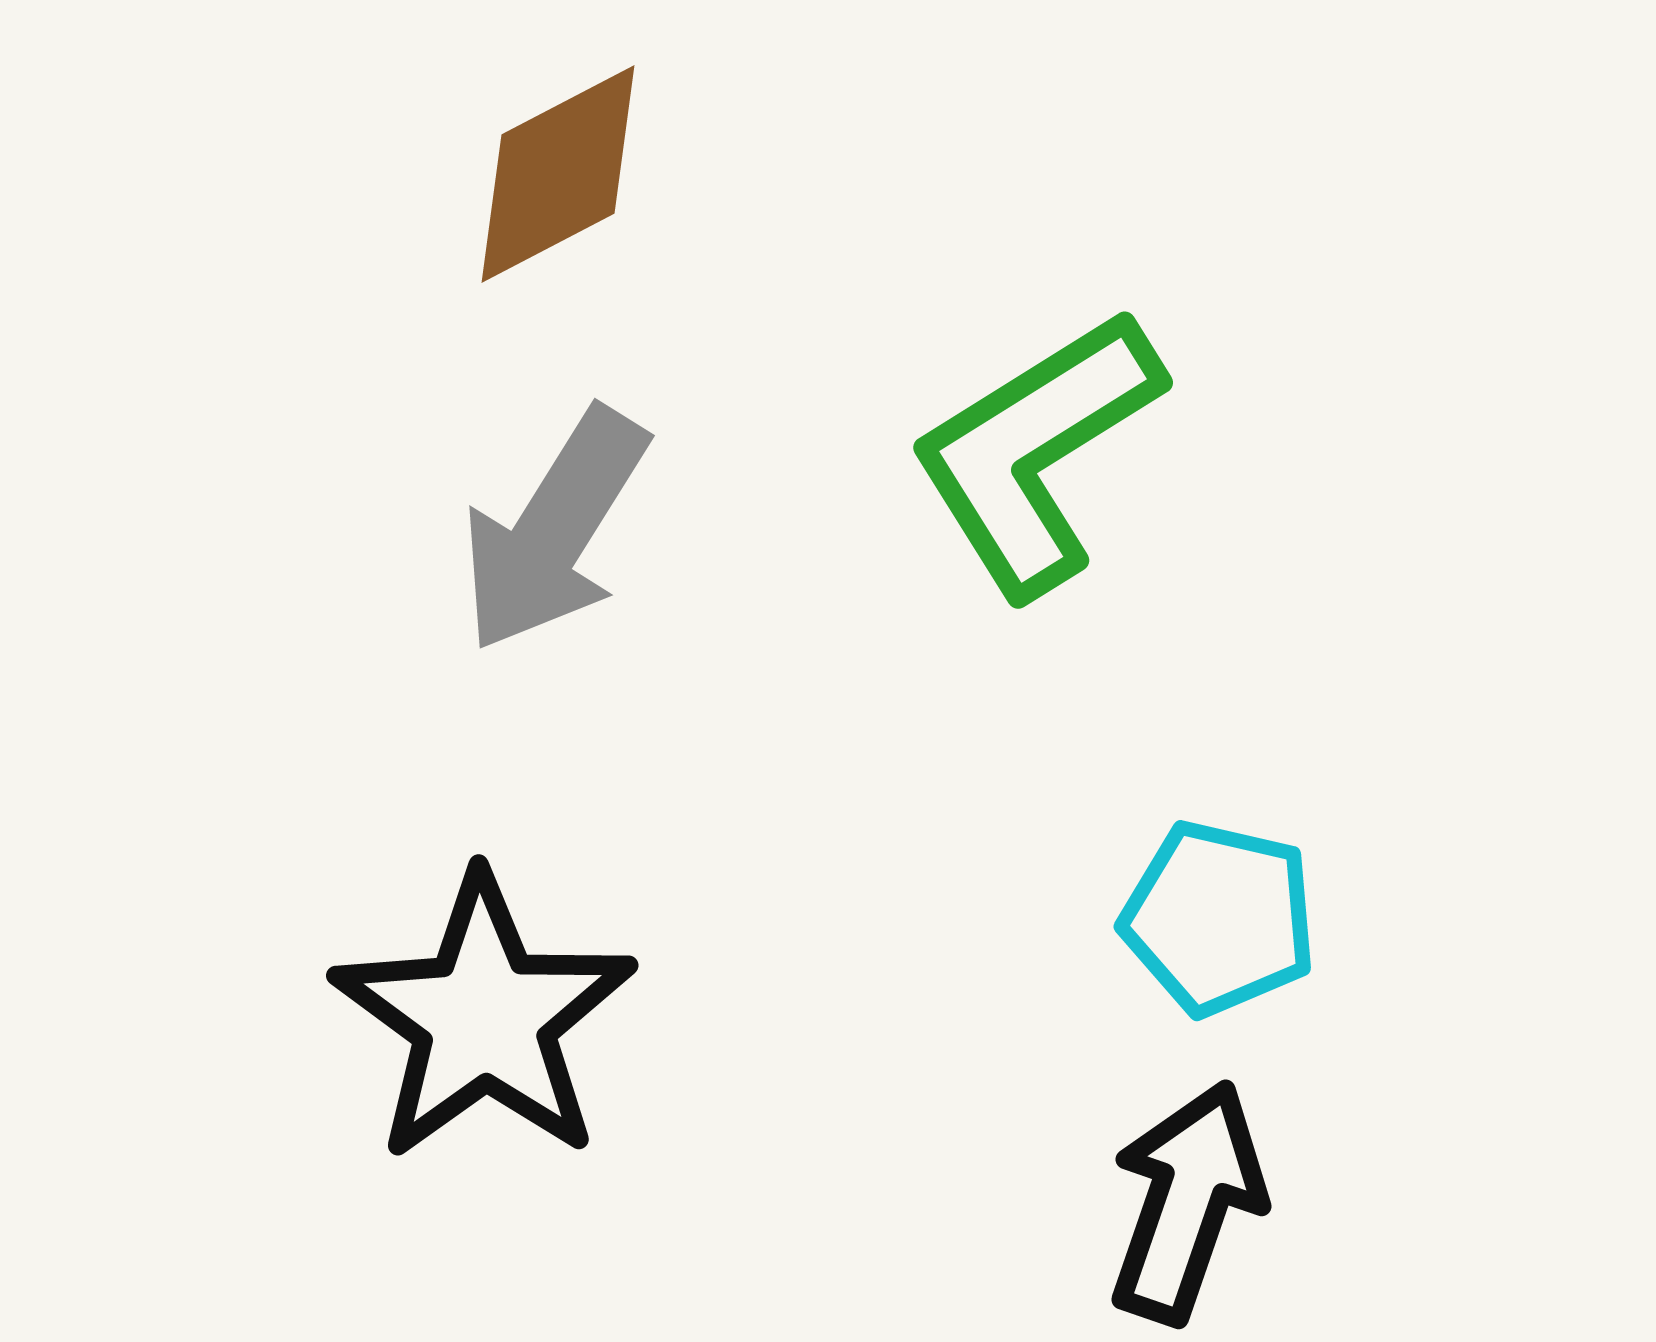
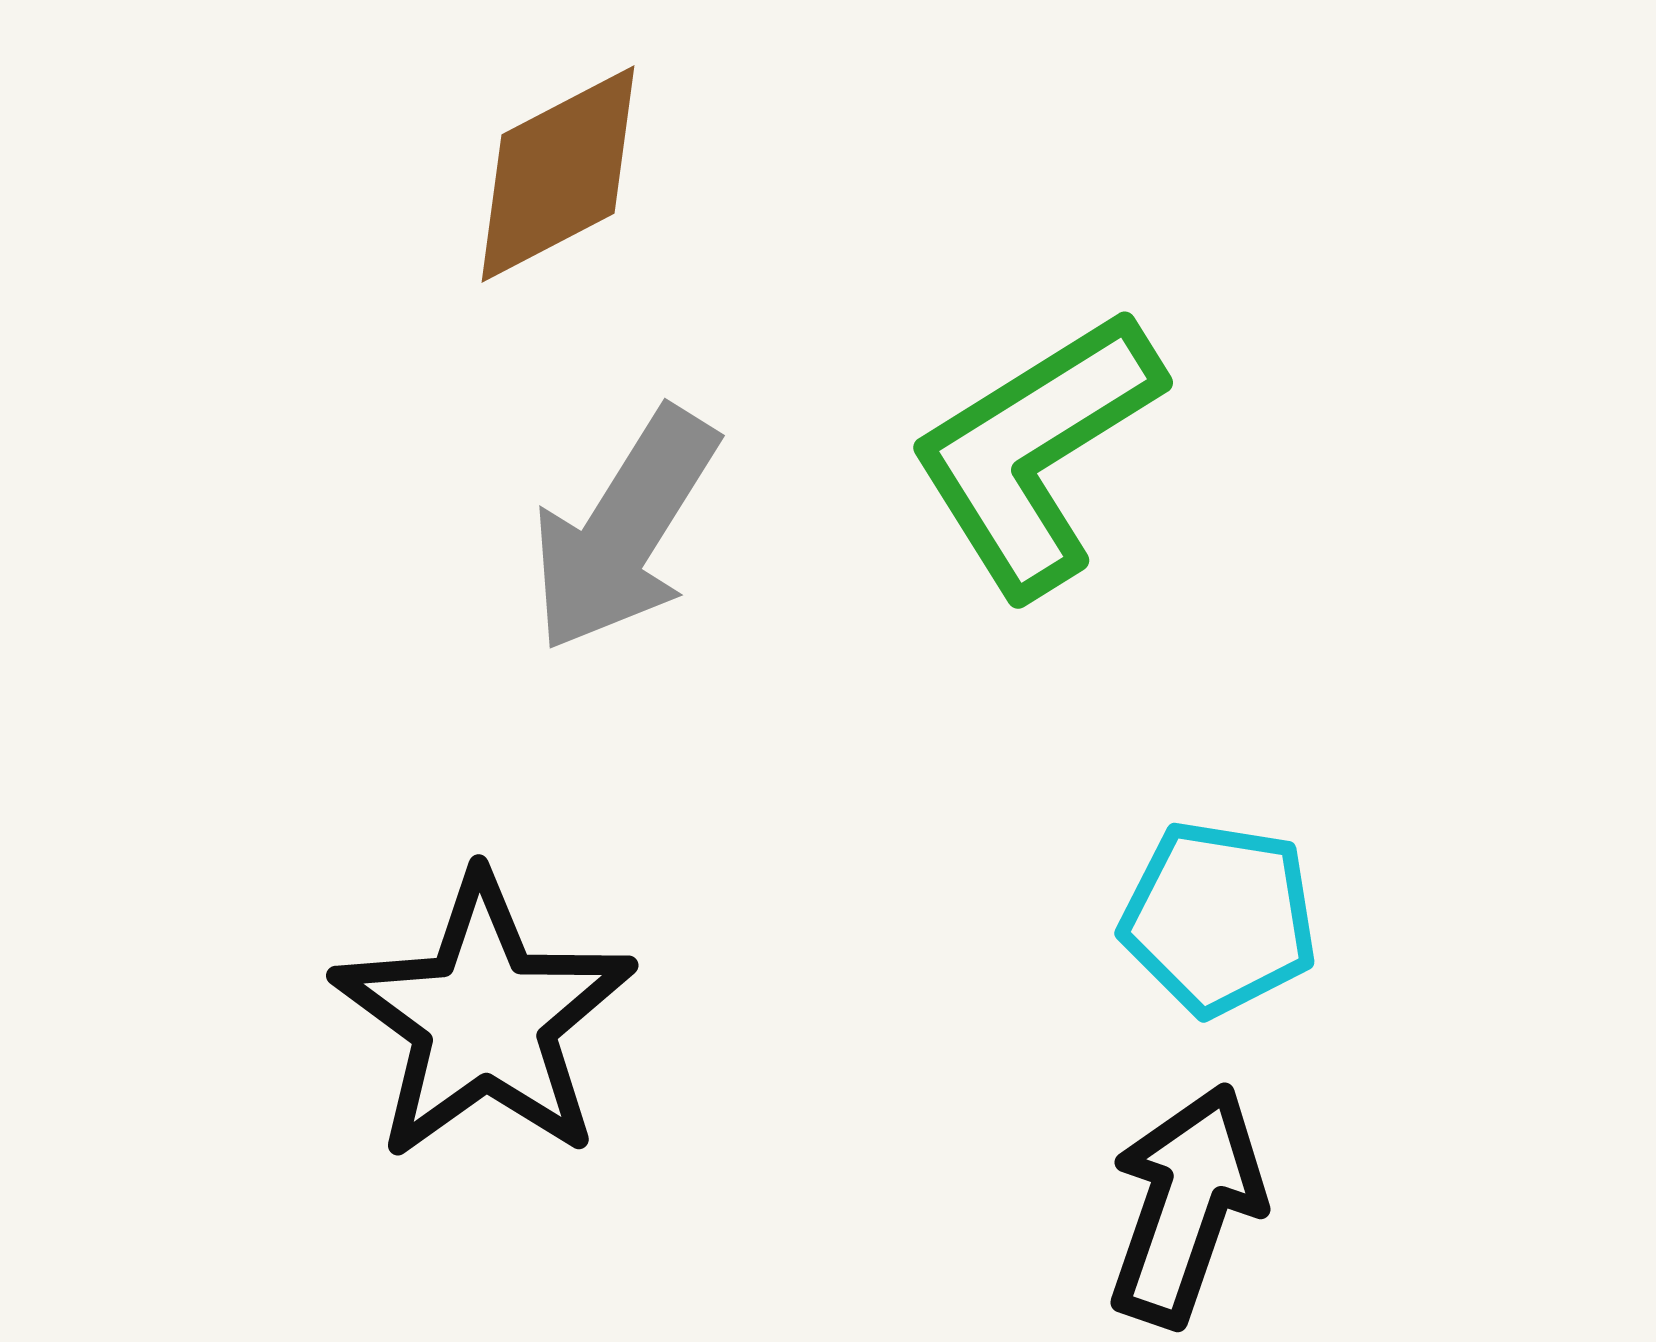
gray arrow: moved 70 px right
cyan pentagon: rotated 4 degrees counterclockwise
black arrow: moved 1 px left, 3 px down
